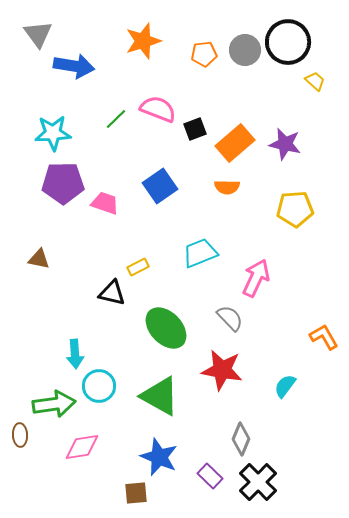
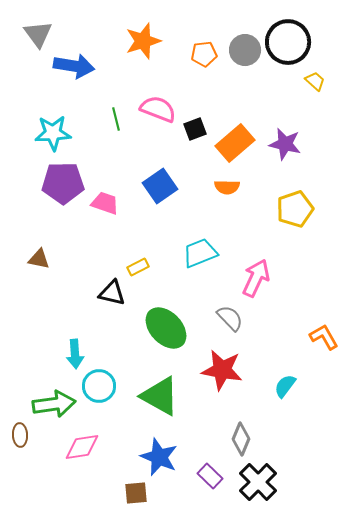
green line: rotated 60 degrees counterclockwise
yellow pentagon: rotated 15 degrees counterclockwise
